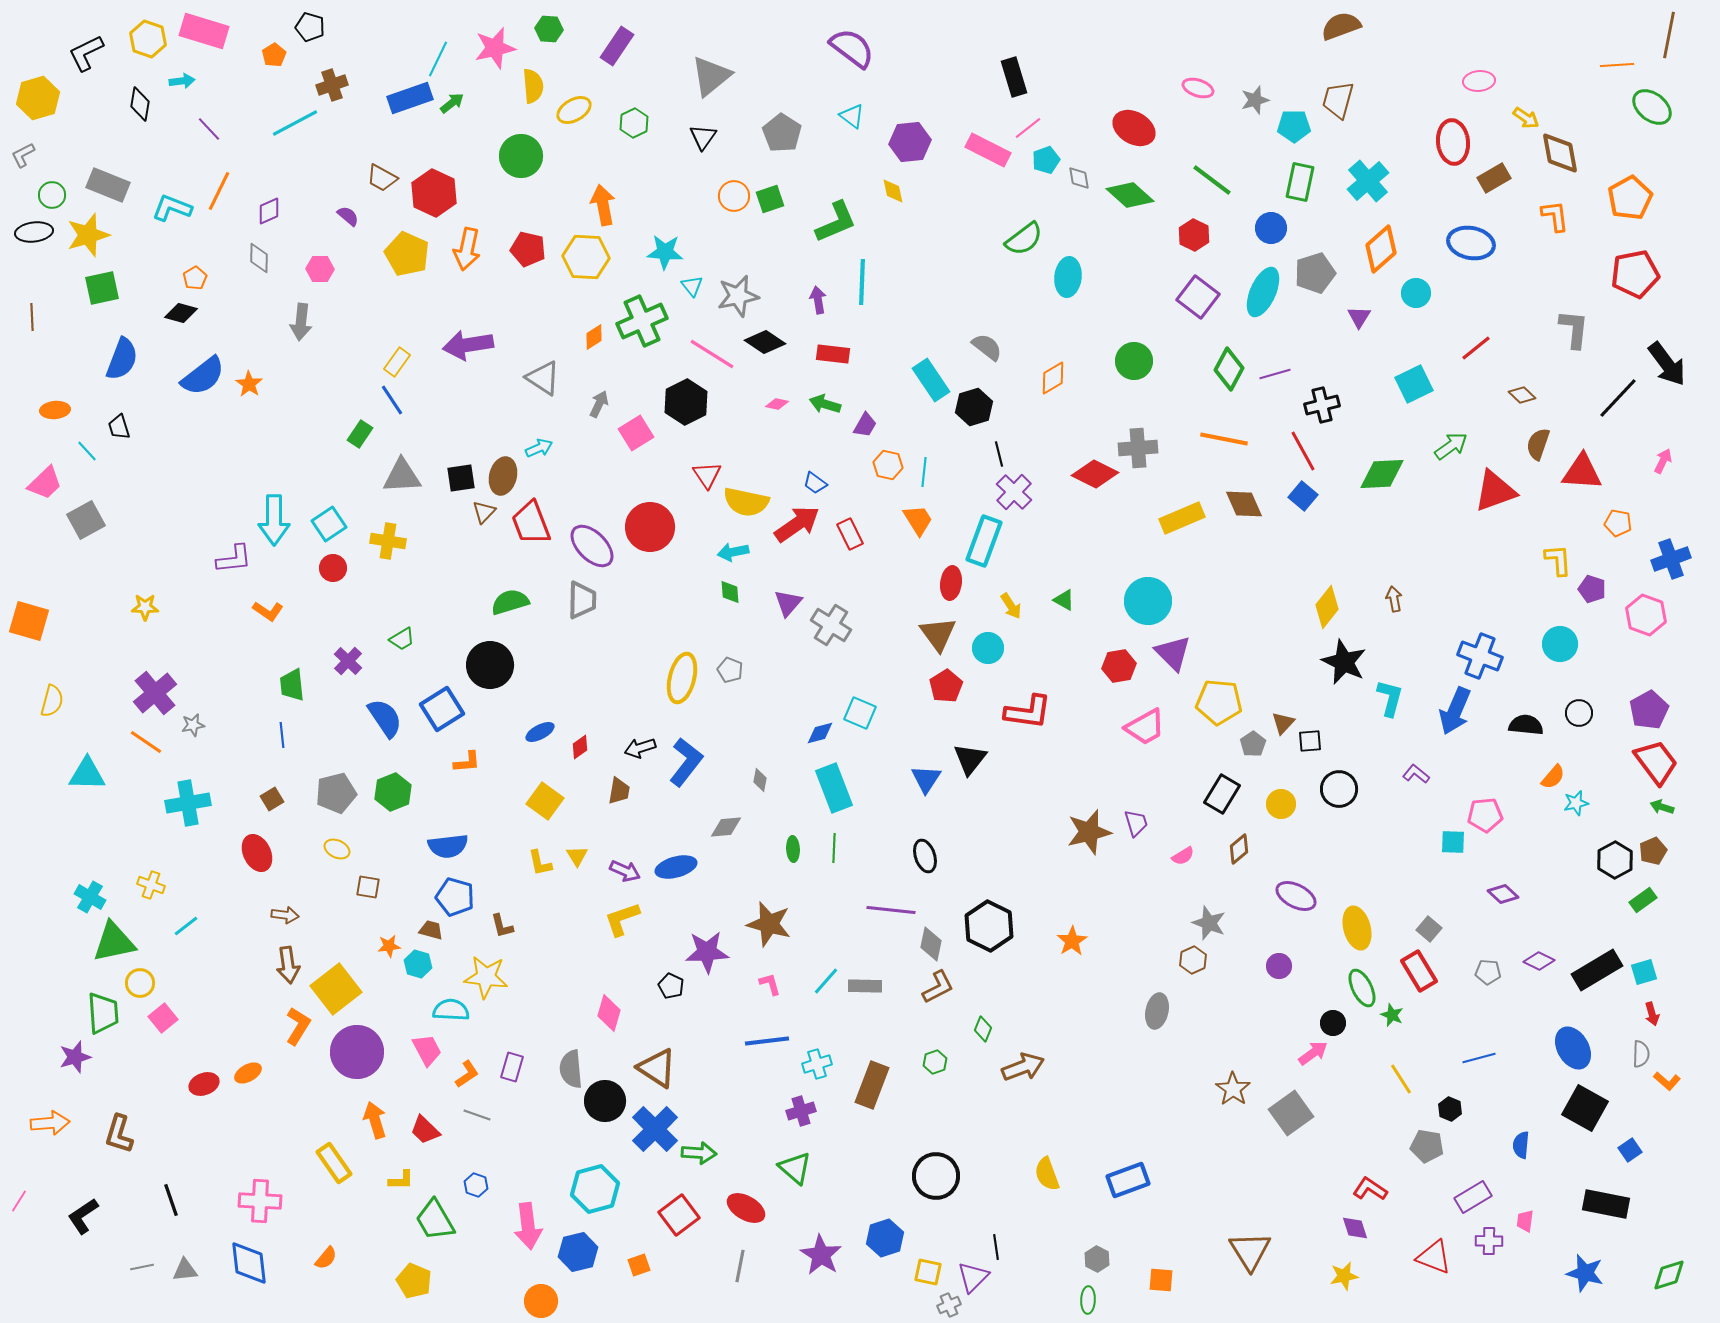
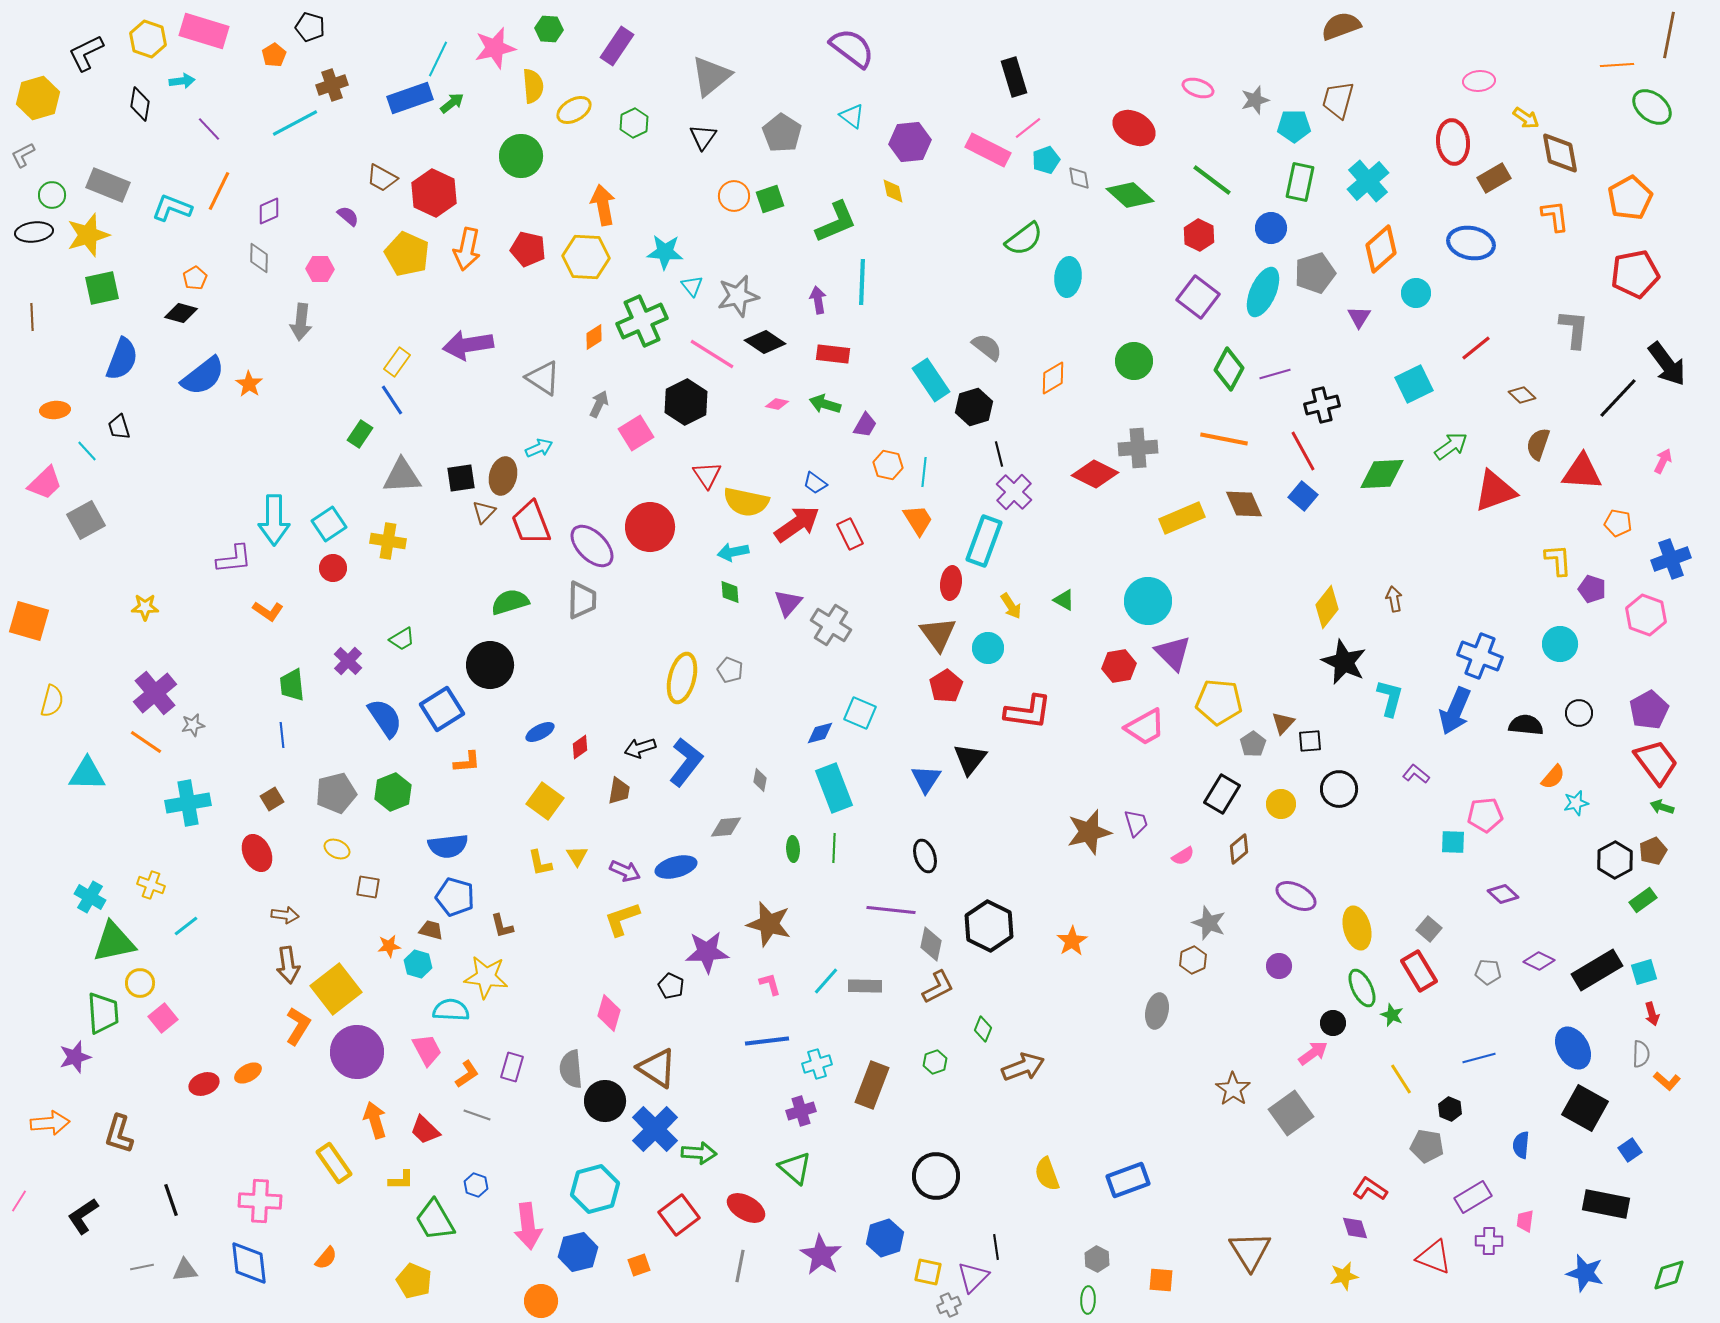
red hexagon at (1194, 235): moved 5 px right
